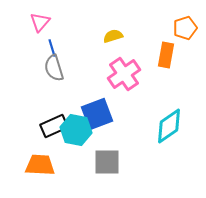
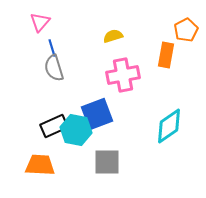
orange pentagon: moved 1 px right, 2 px down; rotated 10 degrees counterclockwise
pink cross: moved 1 px left, 1 px down; rotated 24 degrees clockwise
